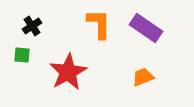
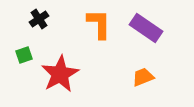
black cross: moved 7 px right, 7 px up
green square: moved 2 px right; rotated 24 degrees counterclockwise
red star: moved 8 px left, 2 px down
